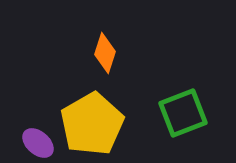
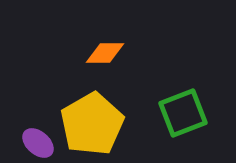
orange diamond: rotated 72 degrees clockwise
